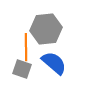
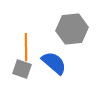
gray hexagon: moved 26 px right
